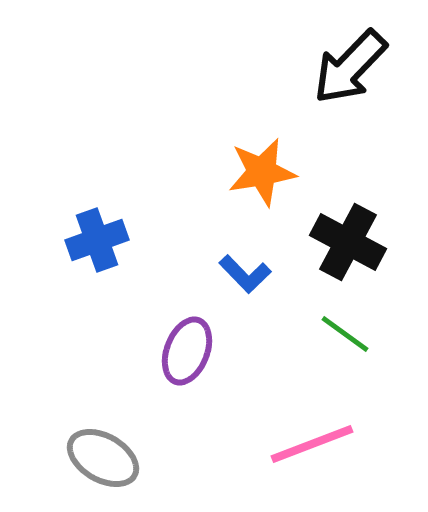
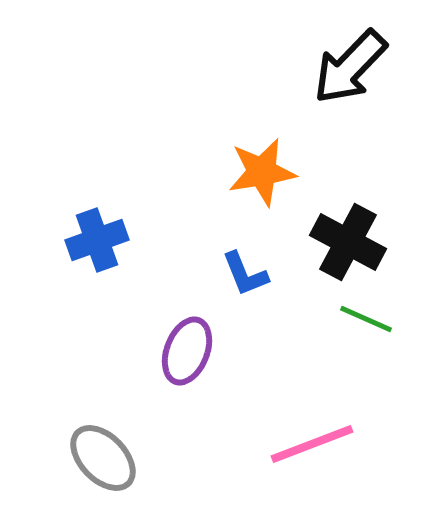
blue L-shape: rotated 22 degrees clockwise
green line: moved 21 px right, 15 px up; rotated 12 degrees counterclockwise
gray ellipse: rotated 16 degrees clockwise
